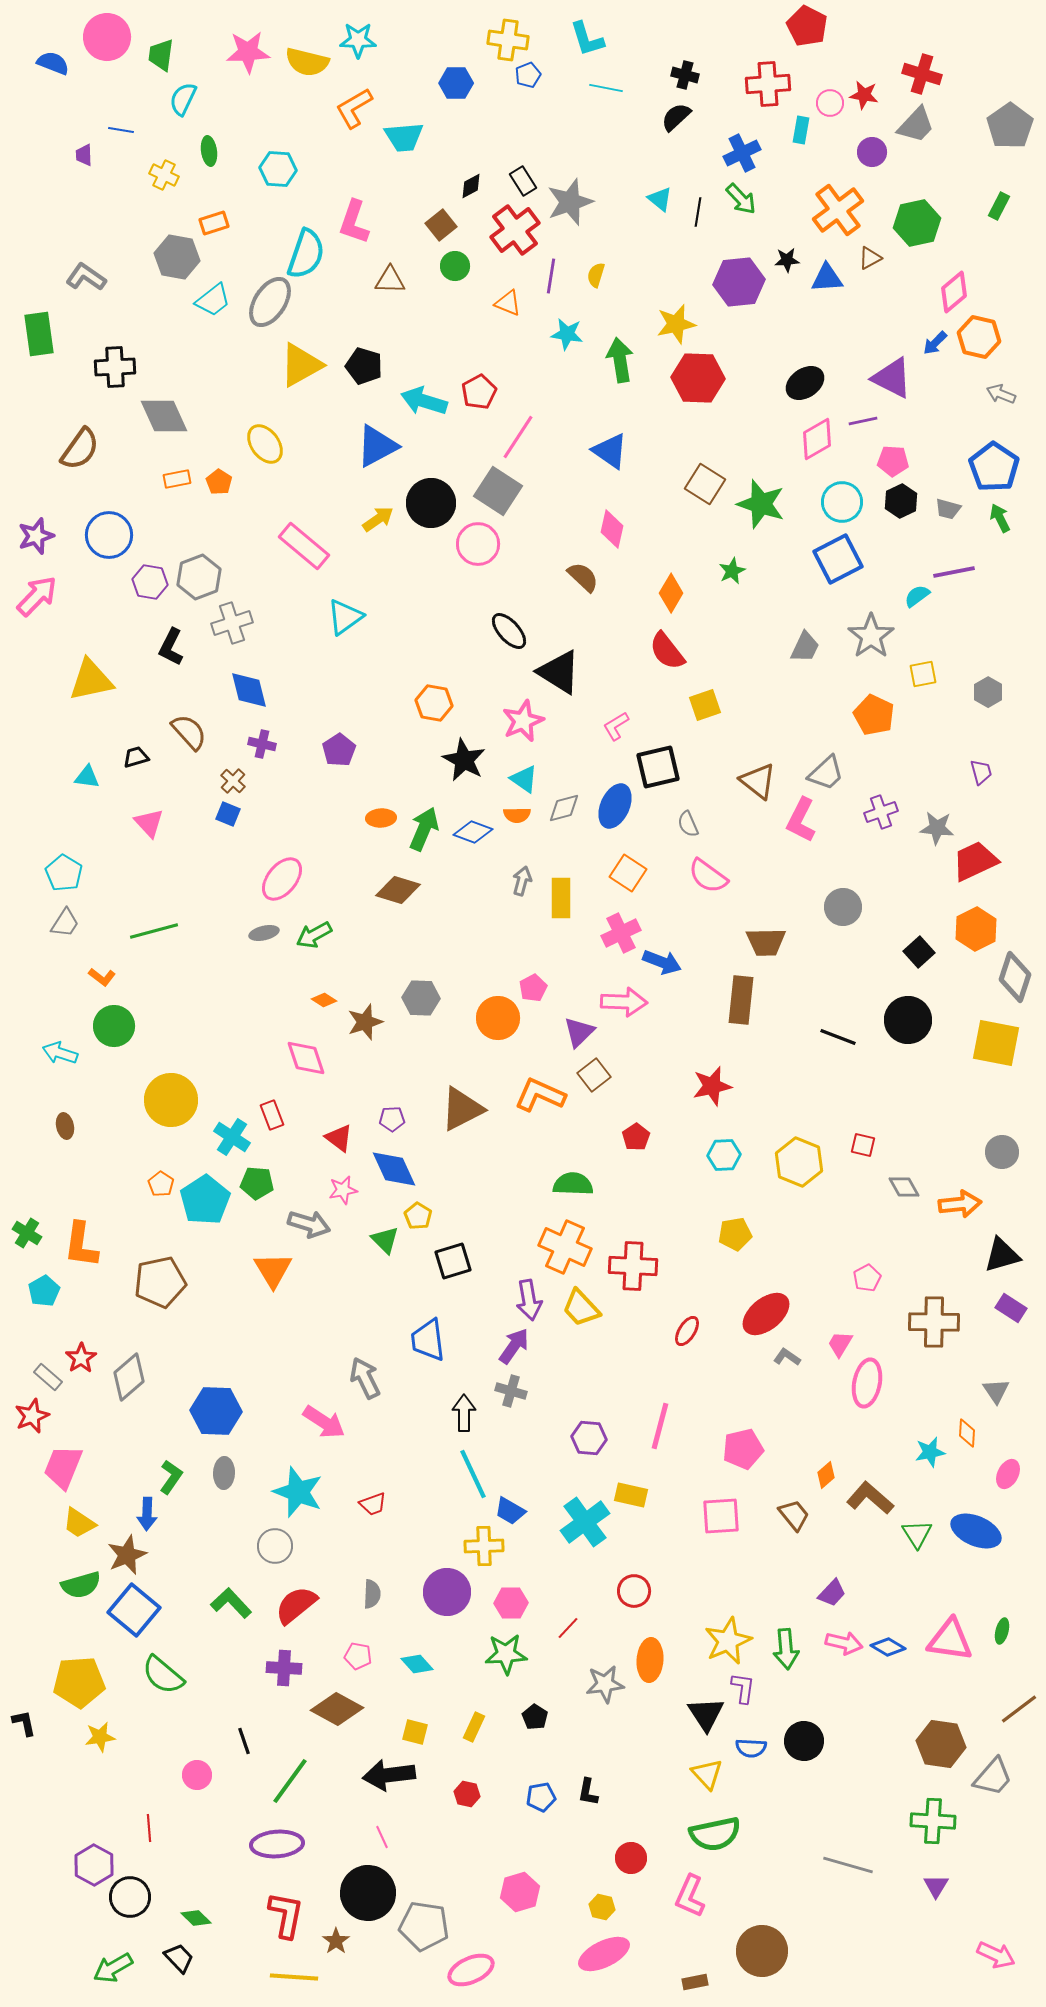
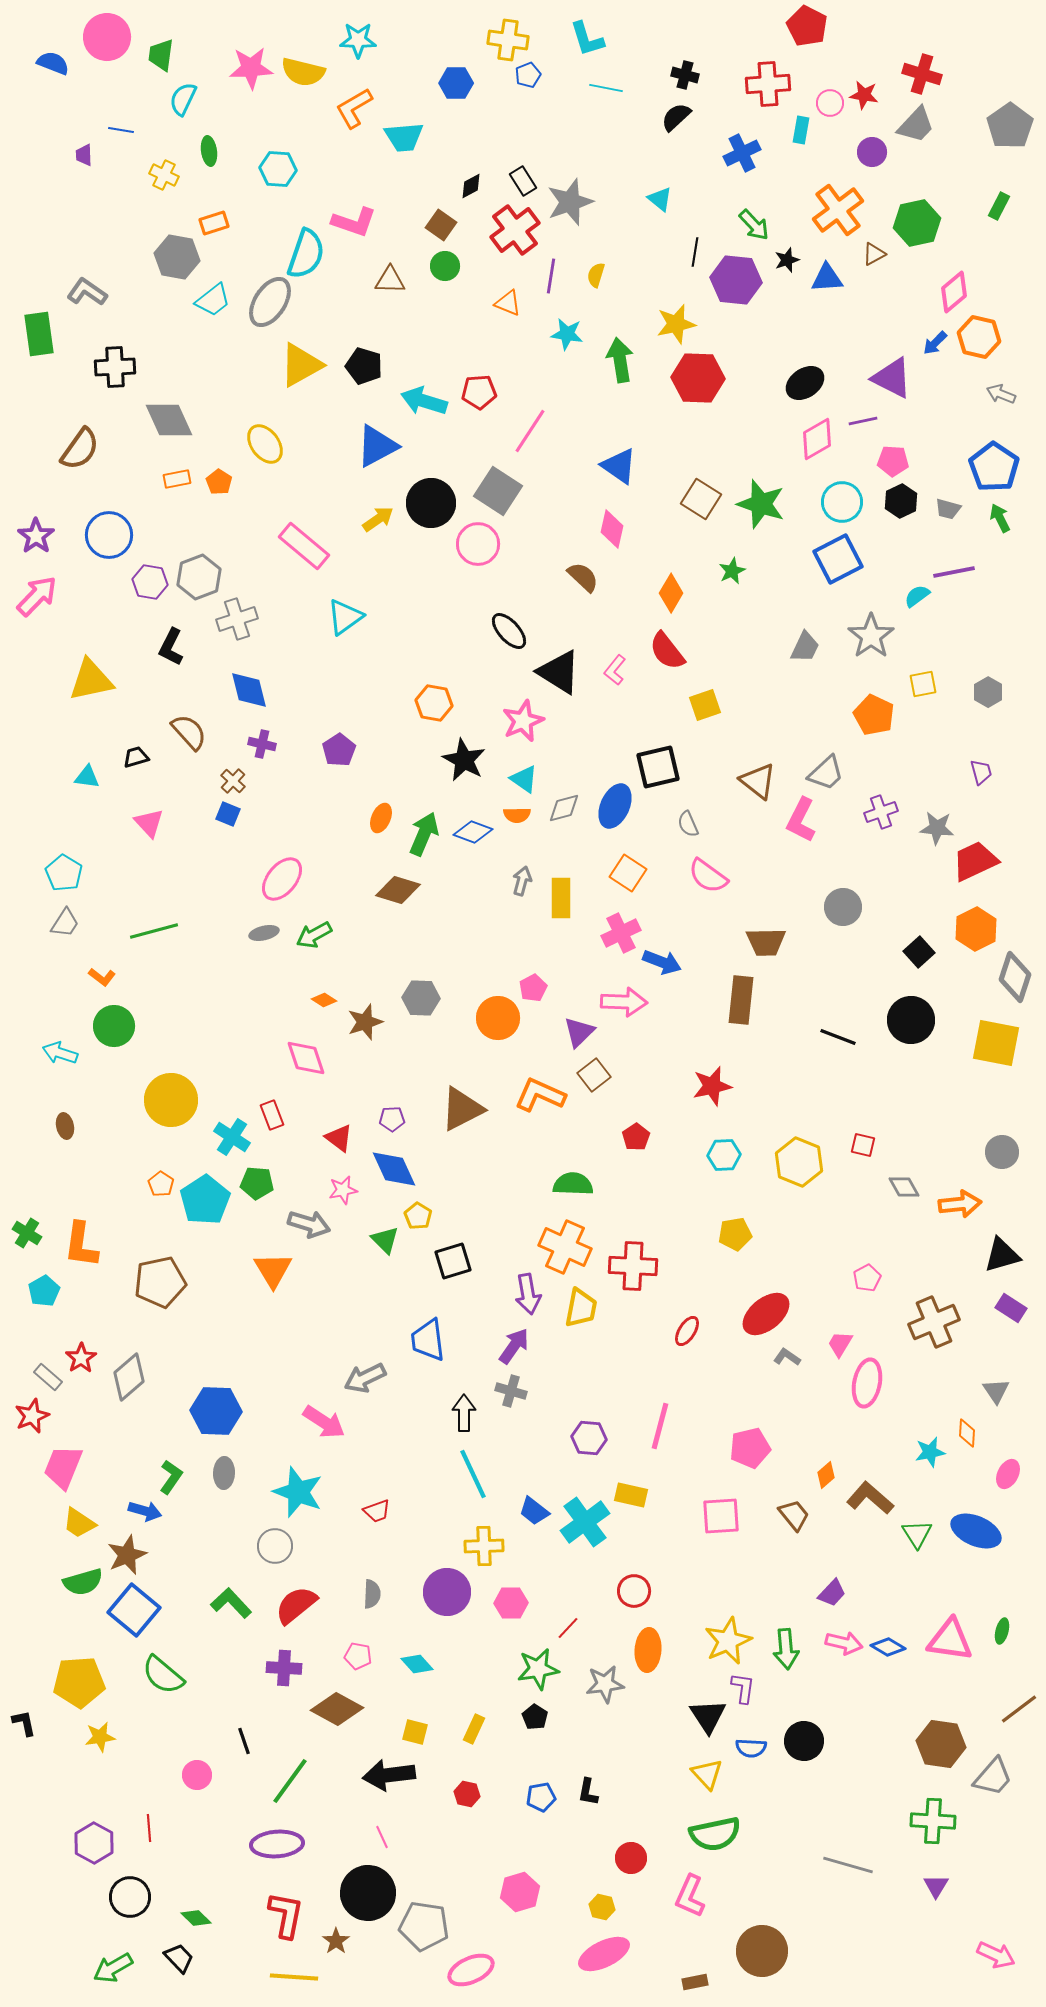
pink star at (248, 52): moved 3 px right, 16 px down
yellow semicircle at (307, 62): moved 4 px left, 10 px down
green arrow at (741, 199): moved 13 px right, 26 px down
black line at (698, 212): moved 3 px left, 40 px down
pink L-shape at (354, 222): rotated 90 degrees counterclockwise
brown square at (441, 225): rotated 16 degrees counterclockwise
brown triangle at (870, 258): moved 4 px right, 4 px up
black star at (787, 260): rotated 15 degrees counterclockwise
green circle at (455, 266): moved 10 px left
gray L-shape at (86, 277): moved 1 px right, 15 px down
purple hexagon at (739, 282): moved 3 px left, 2 px up; rotated 12 degrees clockwise
red pentagon at (479, 392): rotated 24 degrees clockwise
gray diamond at (164, 416): moved 5 px right, 4 px down
pink line at (518, 437): moved 12 px right, 6 px up
blue triangle at (610, 451): moved 9 px right, 15 px down
brown square at (705, 484): moved 4 px left, 15 px down
purple star at (36, 536): rotated 18 degrees counterclockwise
gray cross at (232, 623): moved 5 px right, 4 px up
yellow square at (923, 674): moved 10 px down
pink L-shape at (616, 726): moved 1 px left, 56 px up; rotated 20 degrees counterclockwise
orange ellipse at (381, 818): rotated 64 degrees counterclockwise
green arrow at (424, 829): moved 5 px down
black circle at (908, 1020): moved 3 px right
purple arrow at (529, 1300): moved 1 px left, 6 px up
yellow trapezoid at (581, 1308): rotated 126 degrees counterclockwise
brown cross at (934, 1322): rotated 24 degrees counterclockwise
gray arrow at (365, 1378): rotated 90 degrees counterclockwise
pink pentagon at (743, 1449): moved 7 px right, 1 px up
red trapezoid at (373, 1504): moved 4 px right, 7 px down
blue trapezoid at (510, 1511): moved 24 px right; rotated 8 degrees clockwise
blue arrow at (147, 1514): moved 2 px left, 3 px up; rotated 76 degrees counterclockwise
green semicircle at (81, 1585): moved 2 px right, 3 px up
green star at (506, 1654): moved 32 px right, 15 px down; rotated 6 degrees counterclockwise
orange ellipse at (650, 1660): moved 2 px left, 10 px up
black triangle at (706, 1714): moved 2 px right, 2 px down
yellow rectangle at (474, 1727): moved 2 px down
purple hexagon at (94, 1865): moved 22 px up
